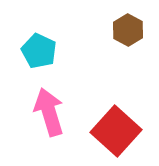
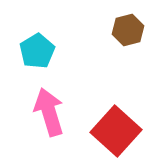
brown hexagon: rotated 16 degrees clockwise
cyan pentagon: moved 2 px left; rotated 16 degrees clockwise
